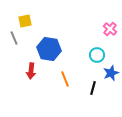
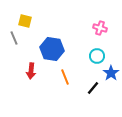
yellow square: rotated 24 degrees clockwise
pink cross: moved 10 px left, 1 px up; rotated 24 degrees counterclockwise
blue hexagon: moved 3 px right
cyan circle: moved 1 px down
blue star: rotated 14 degrees counterclockwise
orange line: moved 2 px up
black line: rotated 24 degrees clockwise
